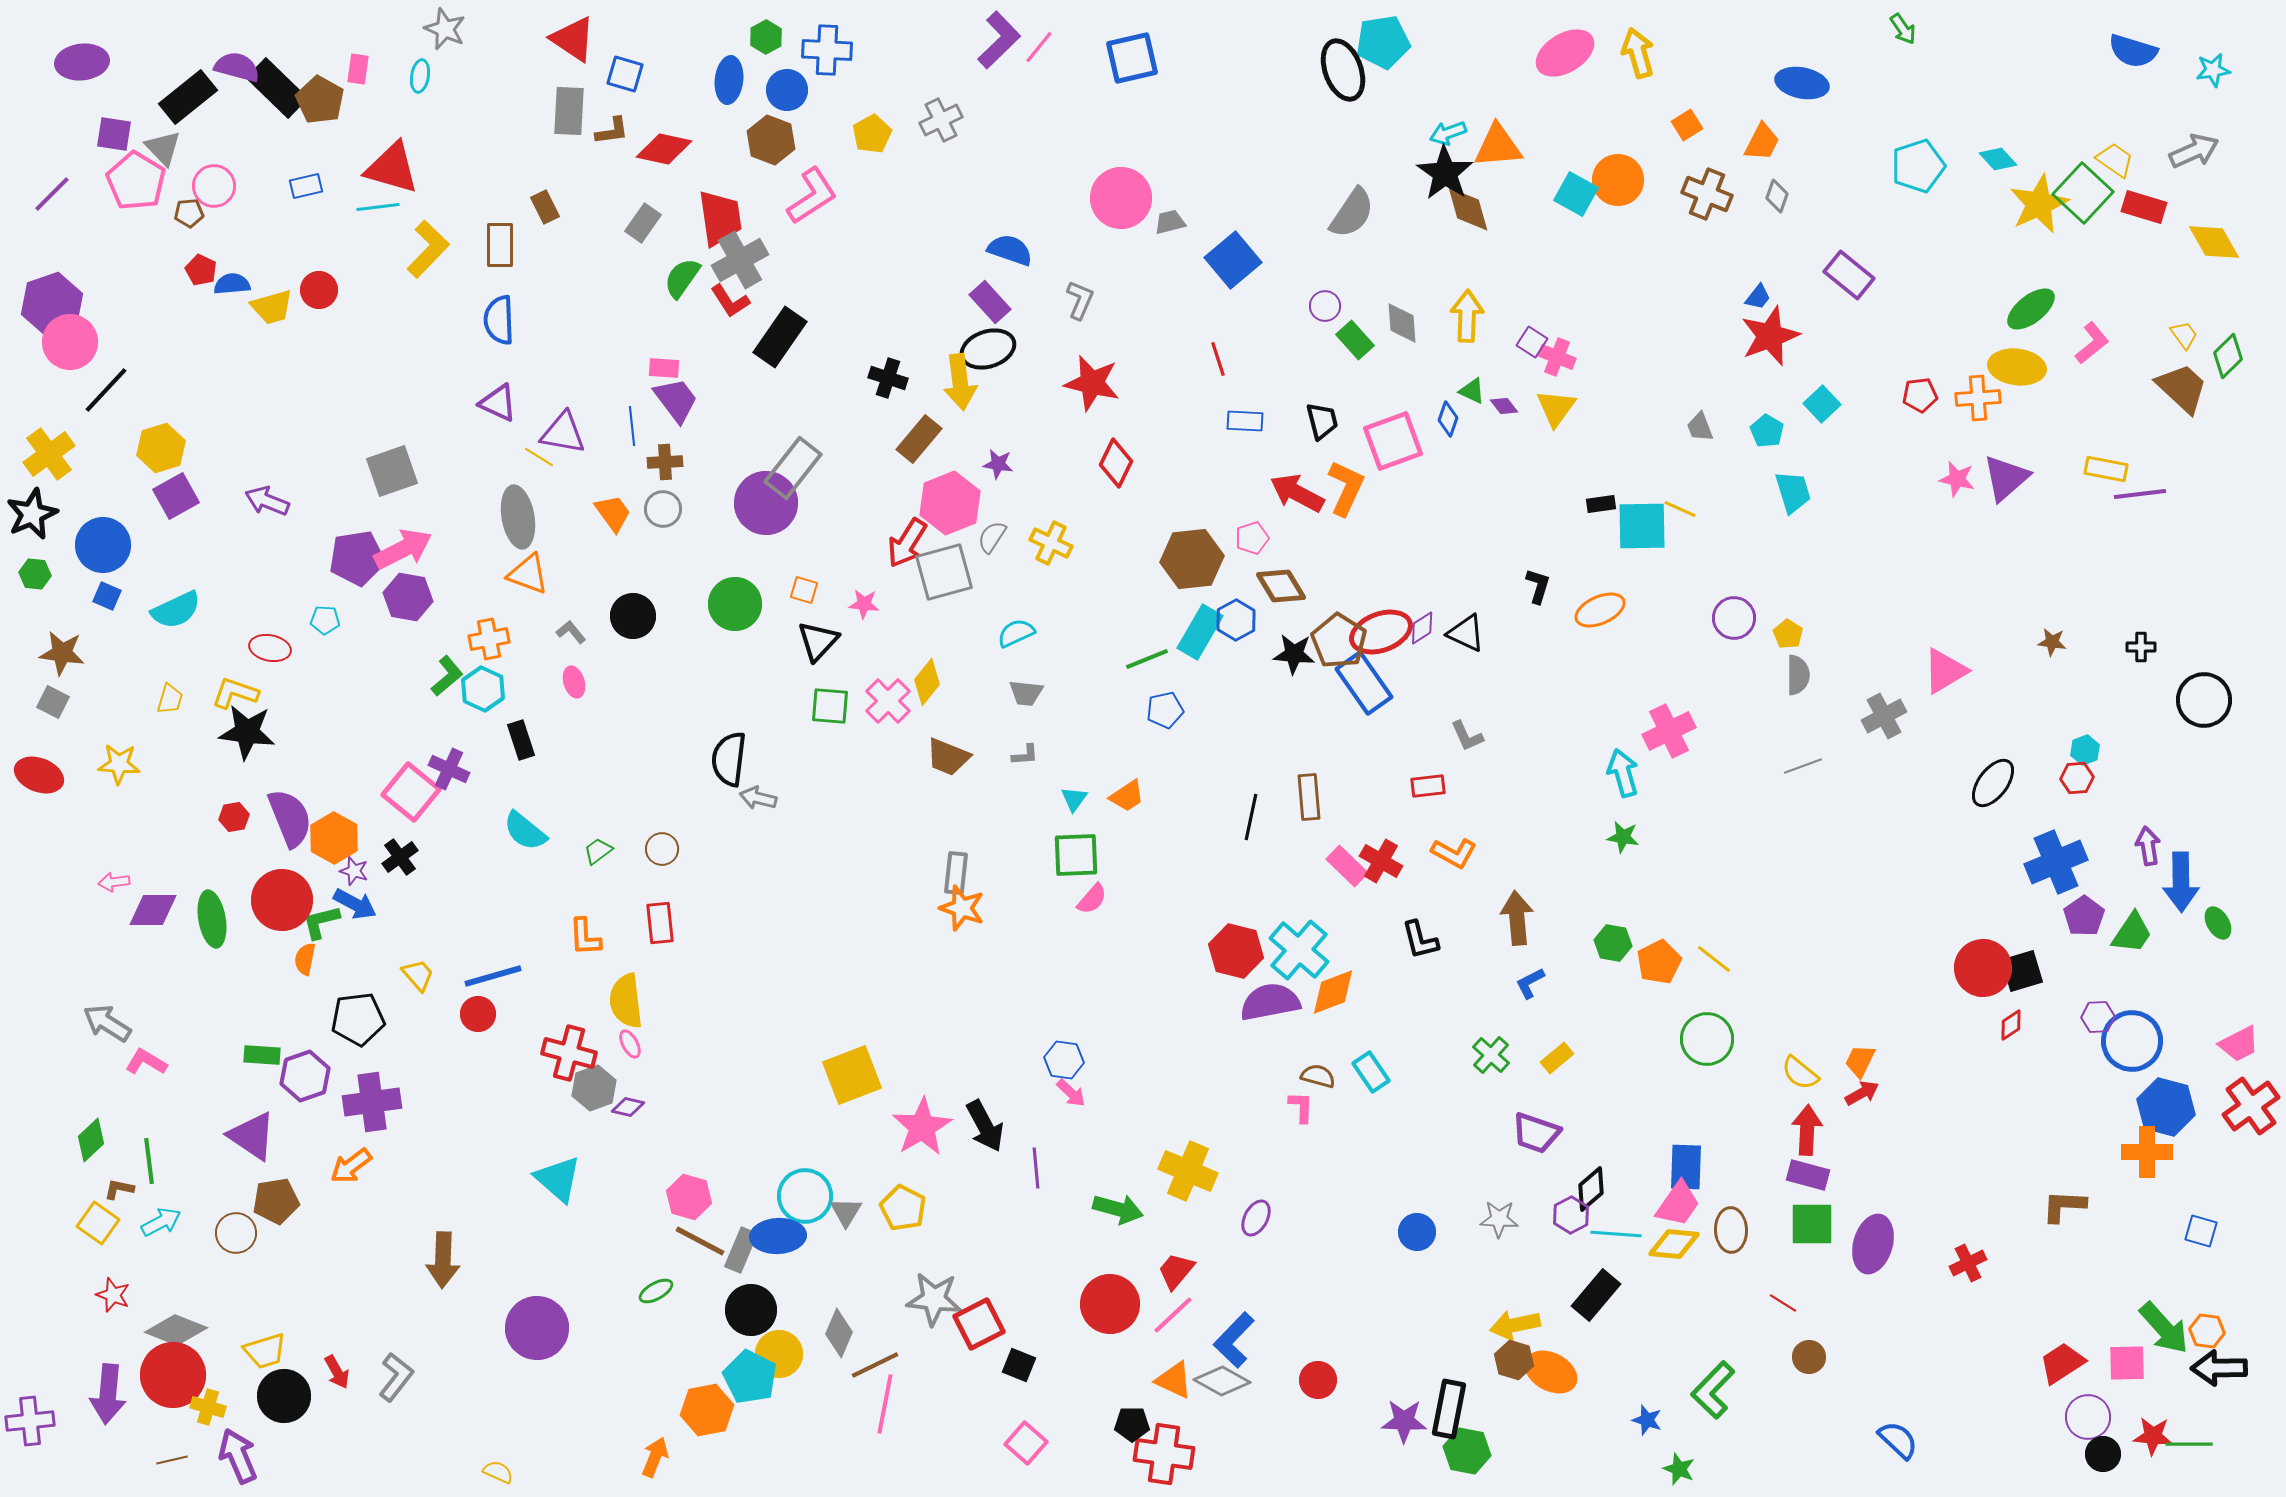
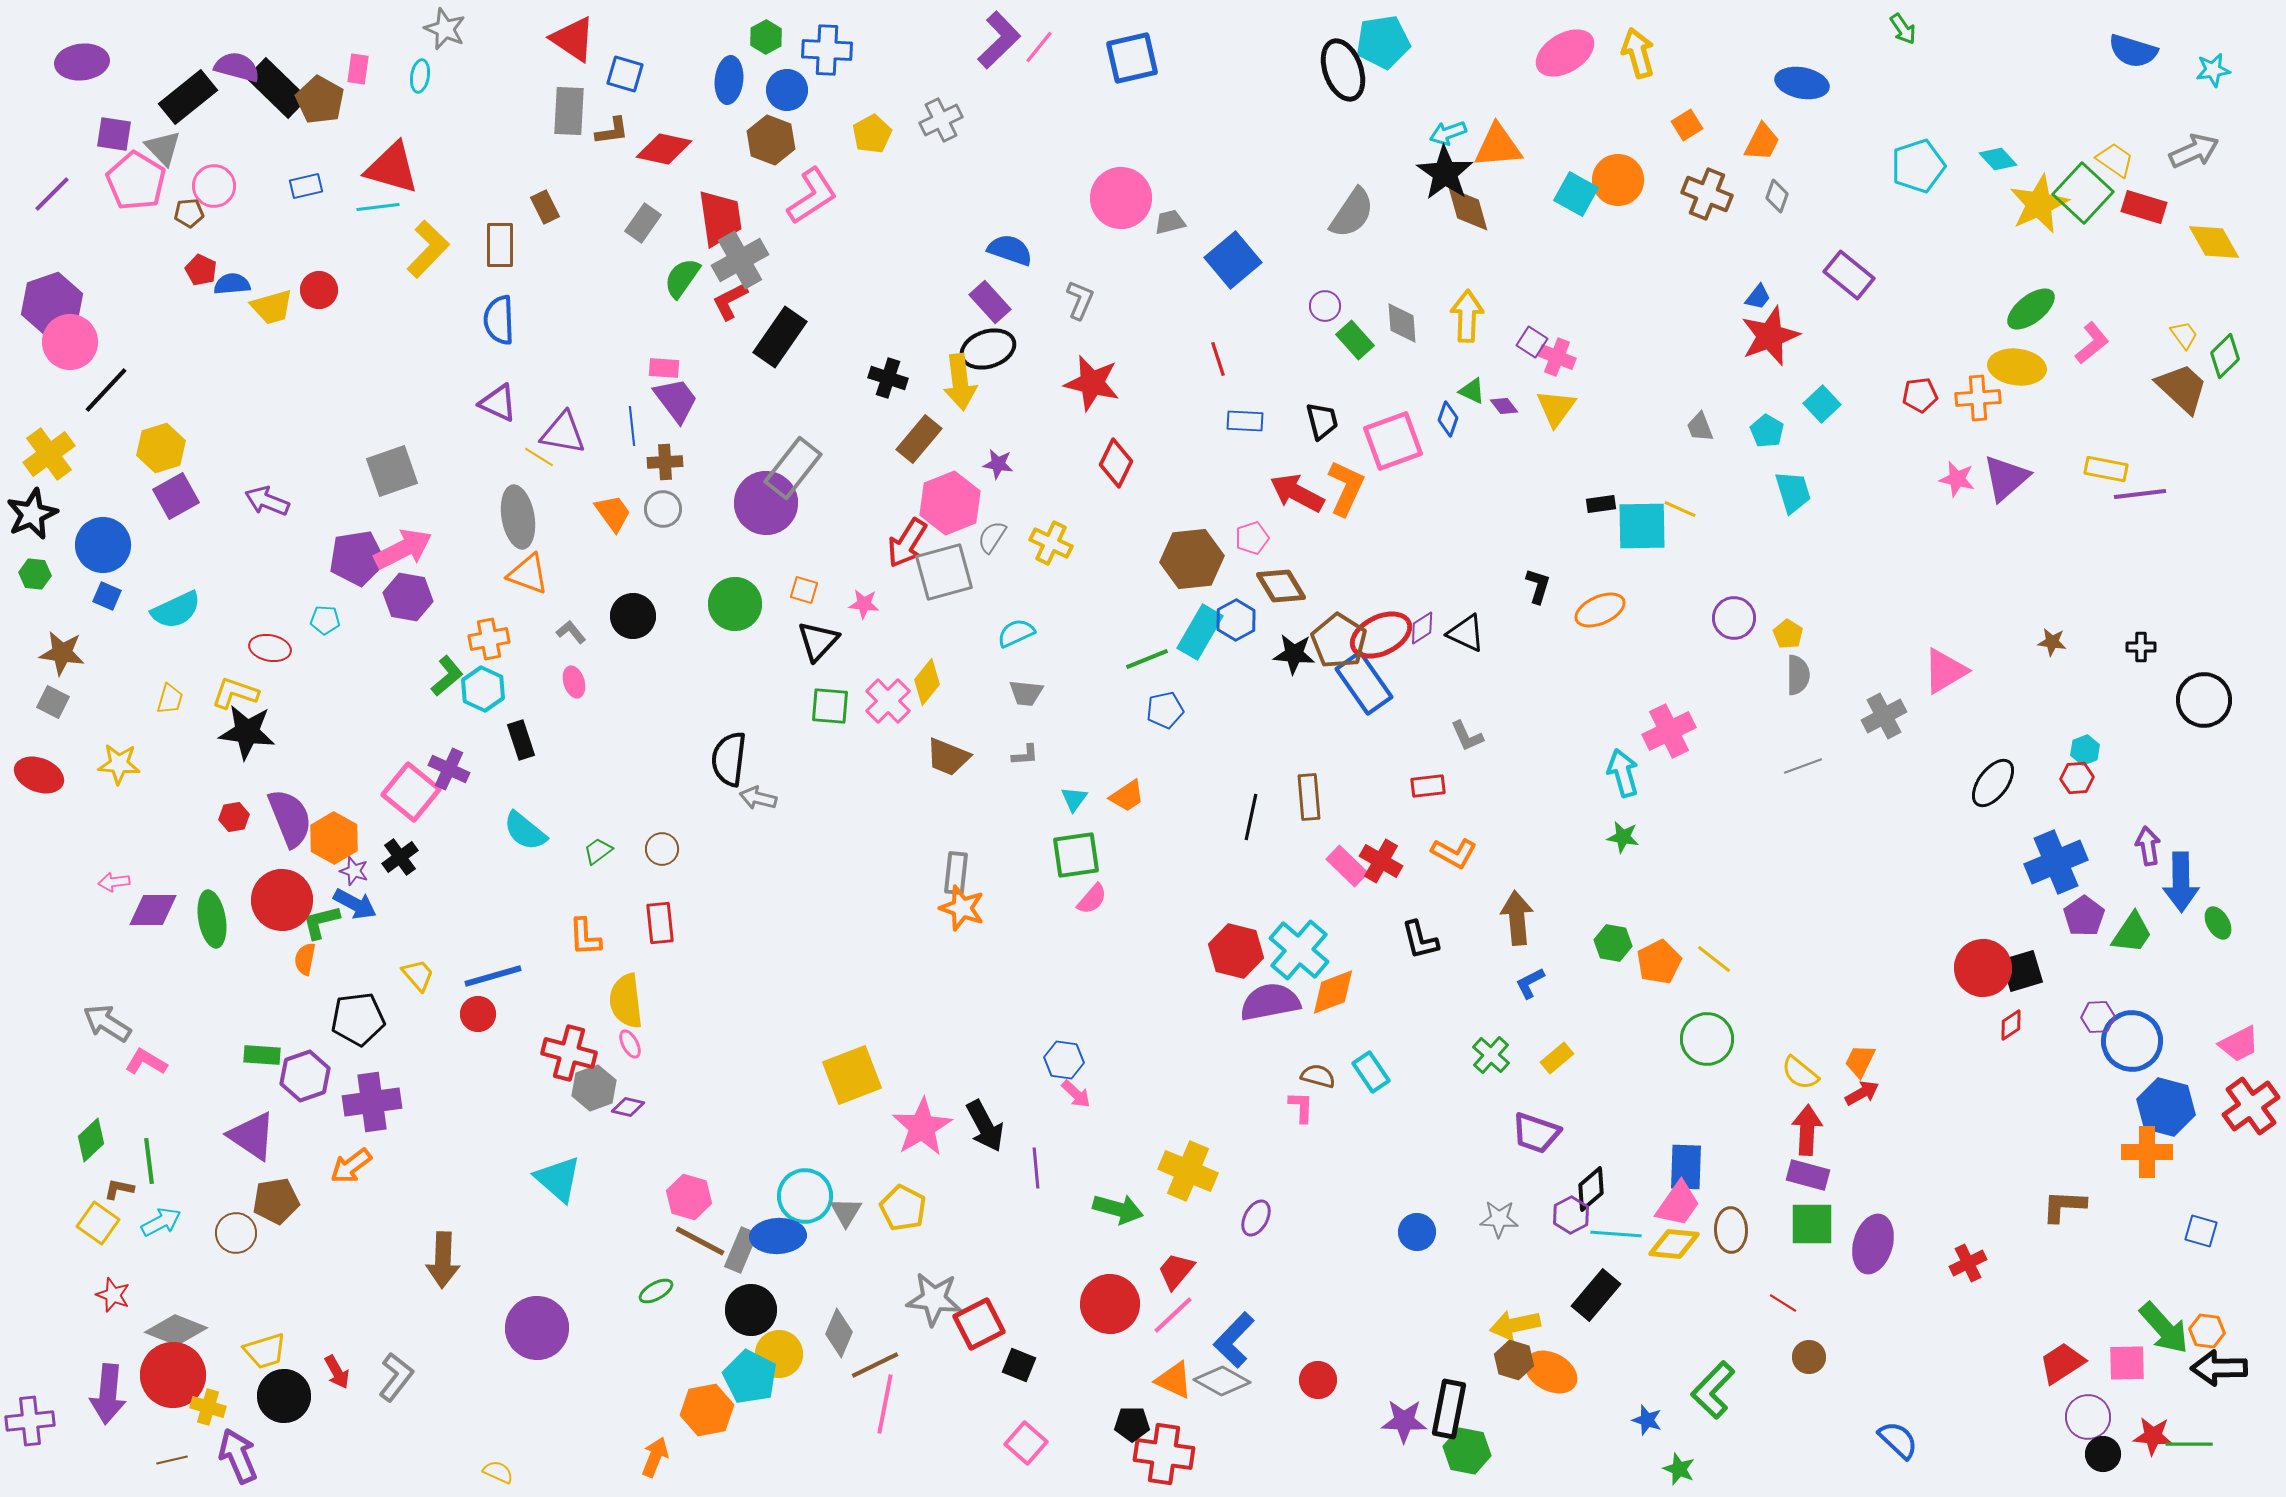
red L-shape at (730, 301): rotated 96 degrees clockwise
green diamond at (2228, 356): moved 3 px left
red ellipse at (1381, 632): moved 3 px down; rotated 6 degrees counterclockwise
green square at (1076, 855): rotated 6 degrees counterclockwise
pink arrow at (1071, 1093): moved 5 px right, 1 px down
